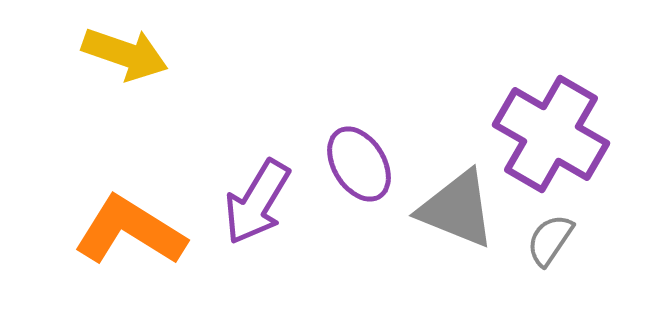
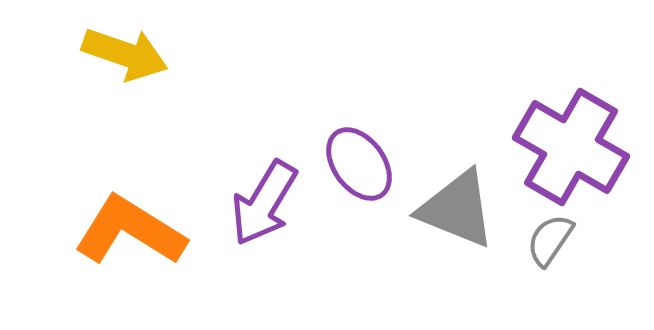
purple cross: moved 20 px right, 13 px down
purple ellipse: rotated 4 degrees counterclockwise
purple arrow: moved 7 px right, 1 px down
